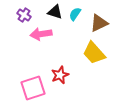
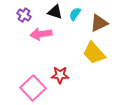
red star: rotated 24 degrees clockwise
pink square: rotated 25 degrees counterclockwise
